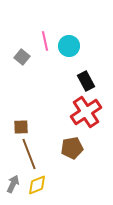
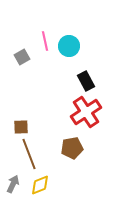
gray square: rotated 21 degrees clockwise
yellow diamond: moved 3 px right
